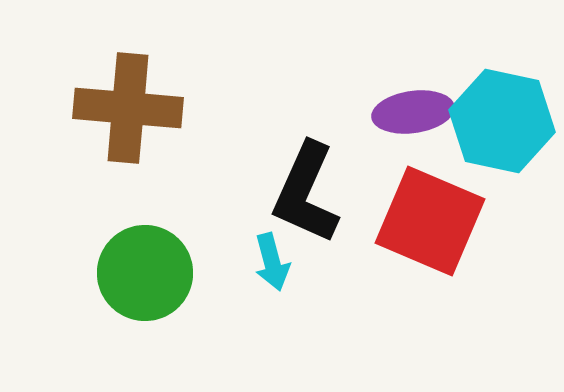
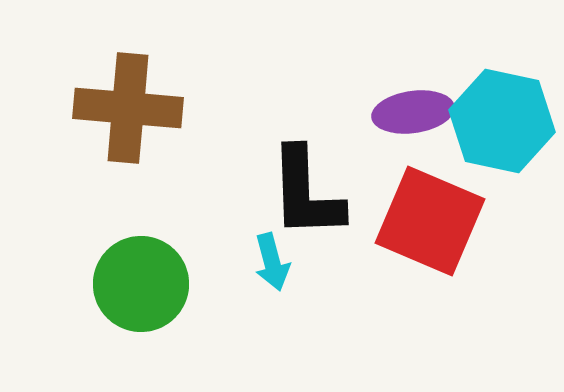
black L-shape: rotated 26 degrees counterclockwise
green circle: moved 4 px left, 11 px down
